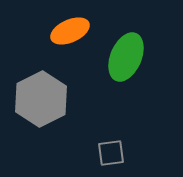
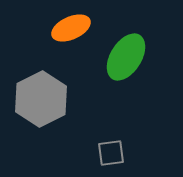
orange ellipse: moved 1 px right, 3 px up
green ellipse: rotated 9 degrees clockwise
